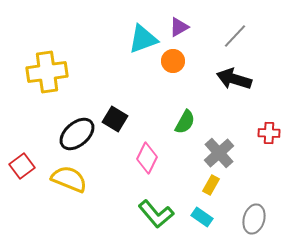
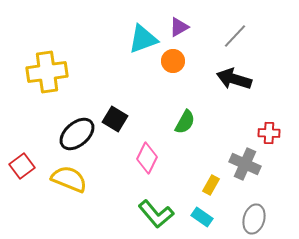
gray cross: moved 26 px right, 11 px down; rotated 24 degrees counterclockwise
